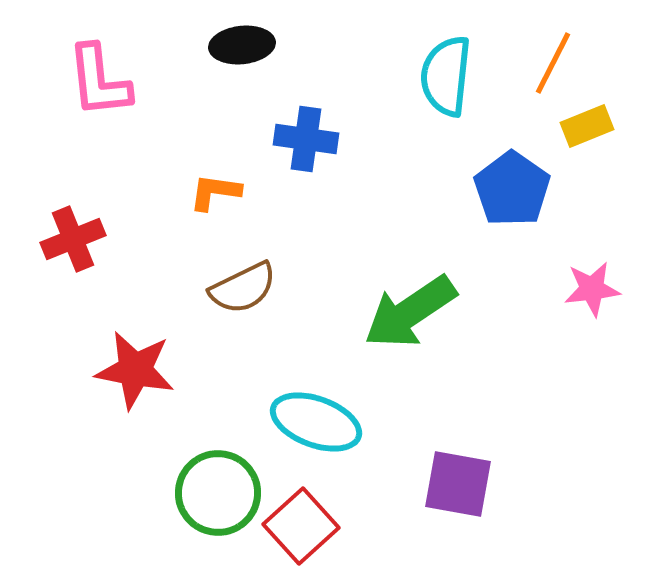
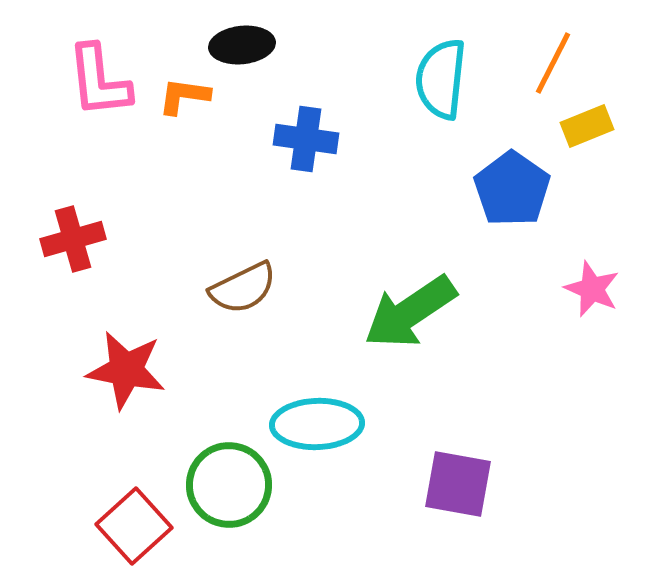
cyan semicircle: moved 5 px left, 3 px down
orange L-shape: moved 31 px left, 96 px up
red cross: rotated 6 degrees clockwise
pink star: rotated 30 degrees clockwise
red star: moved 9 px left
cyan ellipse: moved 1 px right, 2 px down; rotated 22 degrees counterclockwise
green circle: moved 11 px right, 8 px up
red square: moved 167 px left
